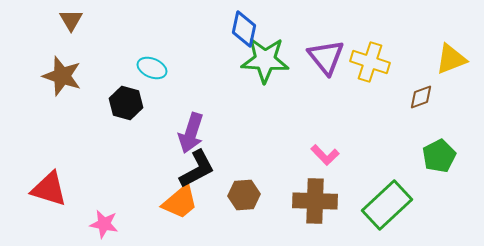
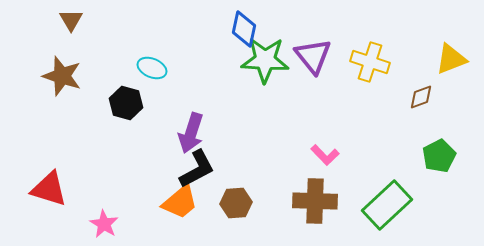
purple triangle: moved 13 px left, 1 px up
brown hexagon: moved 8 px left, 8 px down
pink star: rotated 20 degrees clockwise
